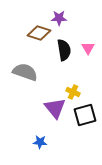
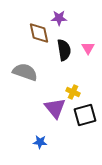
brown diamond: rotated 60 degrees clockwise
